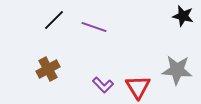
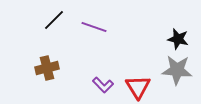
black star: moved 5 px left, 23 px down
brown cross: moved 1 px left, 1 px up; rotated 15 degrees clockwise
